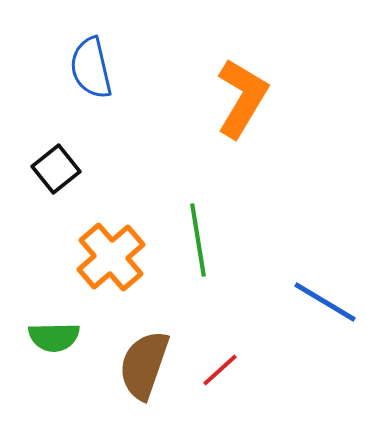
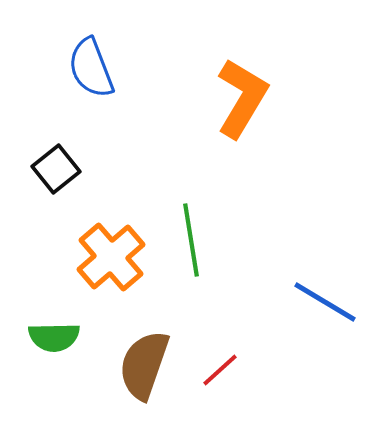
blue semicircle: rotated 8 degrees counterclockwise
green line: moved 7 px left
